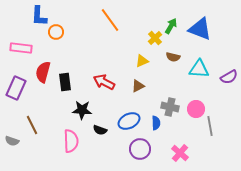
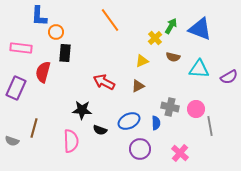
black rectangle: moved 29 px up; rotated 12 degrees clockwise
brown line: moved 2 px right, 3 px down; rotated 42 degrees clockwise
